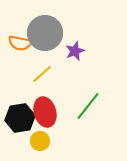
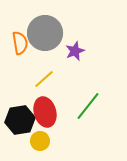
orange semicircle: rotated 110 degrees counterclockwise
yellow line: moved 2 px right, 5 px down
black hexagon: moved 2 px down
